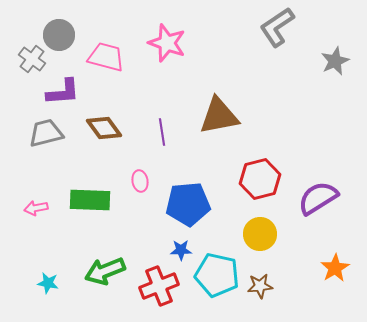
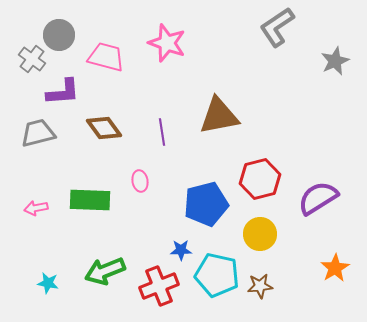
gray trapezoid: moved 8 px left
blue pentagon: moved 18 px right; rotated 9 degrees counterclockwise
